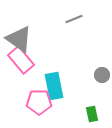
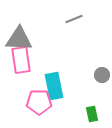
gray triangle: rotated 32 degrees counterclockwise
pink rectangle: rotated 32 degrees clockwise
